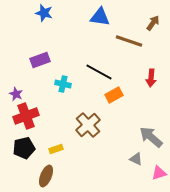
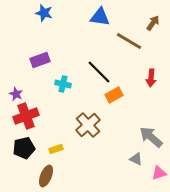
brown line: rotated 12 degrees clockwise
black line: rotated 16 degrees clockwise
